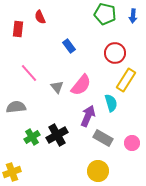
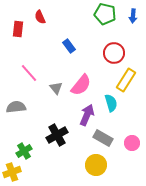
red circle: moved 1 px left
gray triangle: moved 1 px left, 1 px down
purple arrow: moved 1 px left, 1 px up
green cross: moved 8 px left, 14 px down
yellow circle: moved 2 px left, 6 px up
